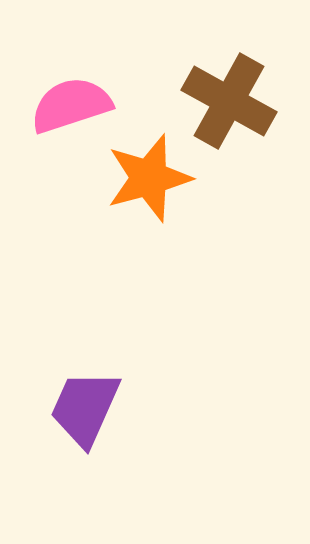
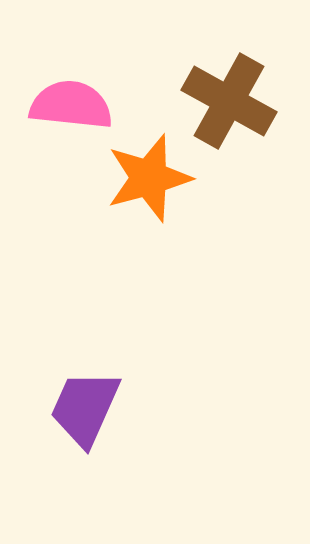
pink semicircle: rotated 24 degrees clockwise
